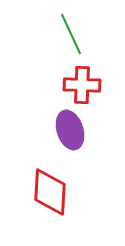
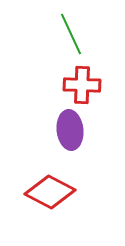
purple ellipse: rotated 12 degrees clockwise
red diamond: rotated 66 degrees counterclockwise
